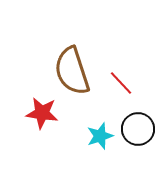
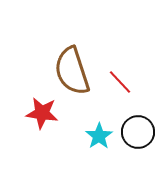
red line: moved 1 px left, 1 px up
black circle: moved 3 px down
cyan star: moved 1 px left; rotated 16 degrees counterclockwise
